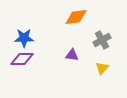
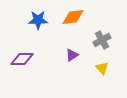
orange diamond: moved 3 px left
blue star: moved 14 px right, 18 px up
purple triangle: rotated 40 degrees counterclockwise
yellow triangle: rotated 24 degrees counterclockwise
